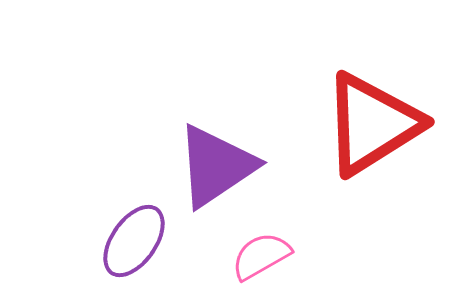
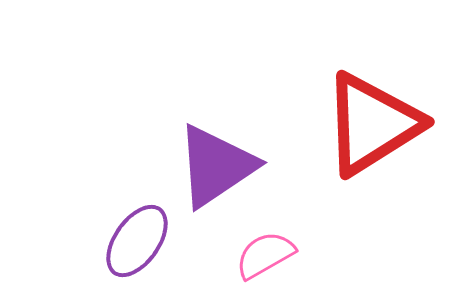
purple ellipse: moved 3 px right
pink semicircle: moved 4 px right, 1 px up
